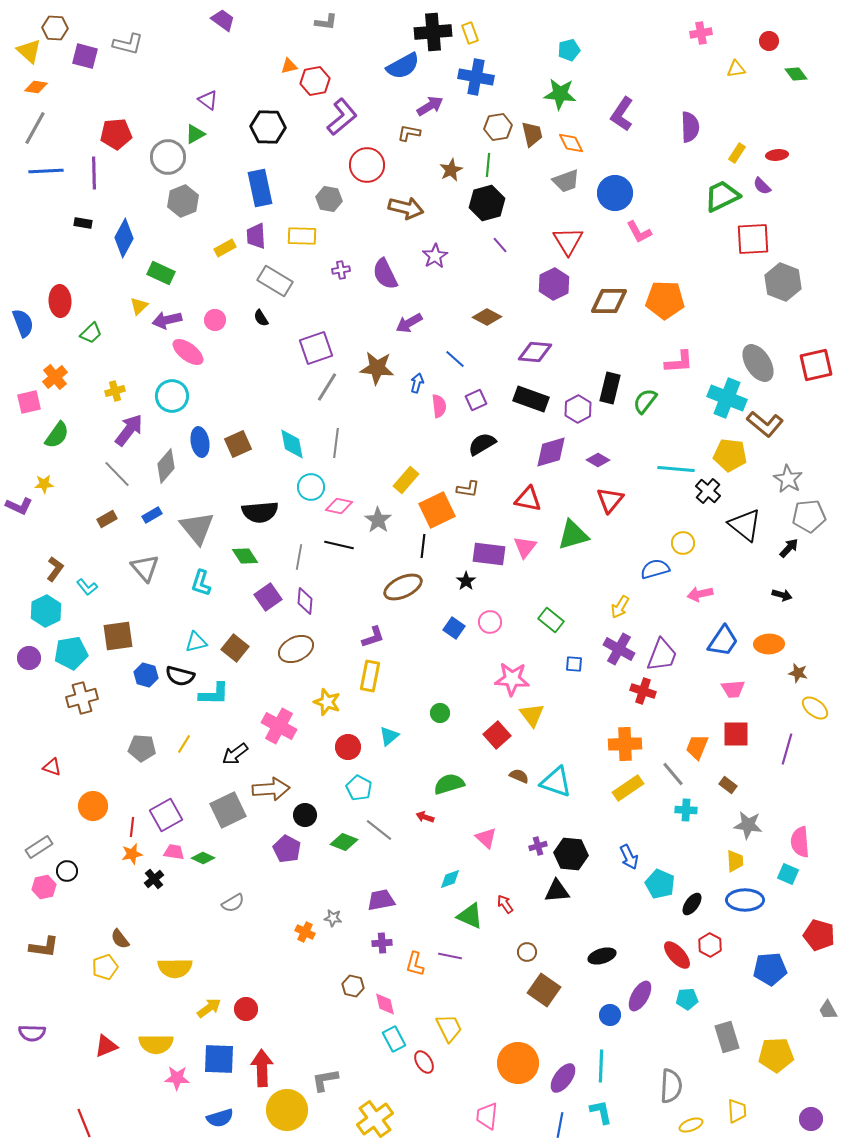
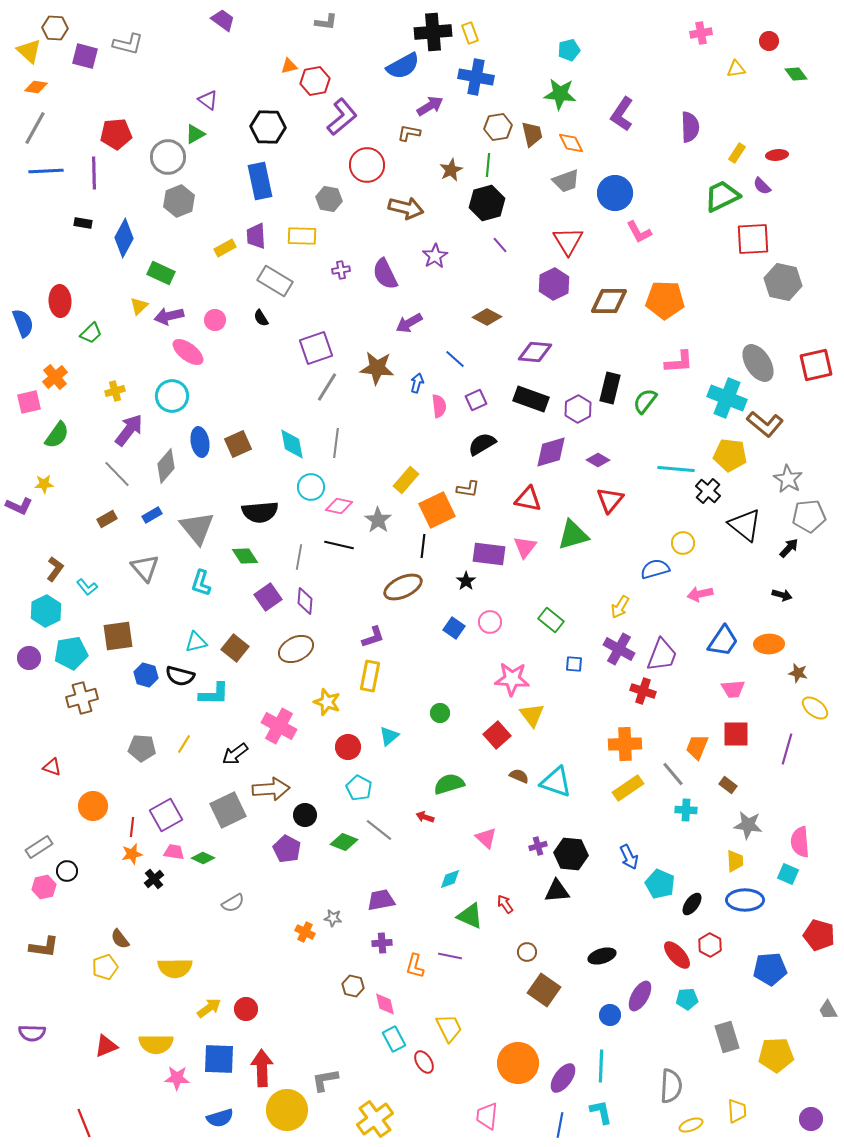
blue rectangle at (260, 188): moved 7 px up
gray hexagon at (183, 201): moved 4 px left
gray hexagon at (783, 282): rotated 9 degrees counterclockwise
purple arrow at (167, 320): moved 2 px right, 4 px up
orange L-shape at (415, 964): moved 2 px down
